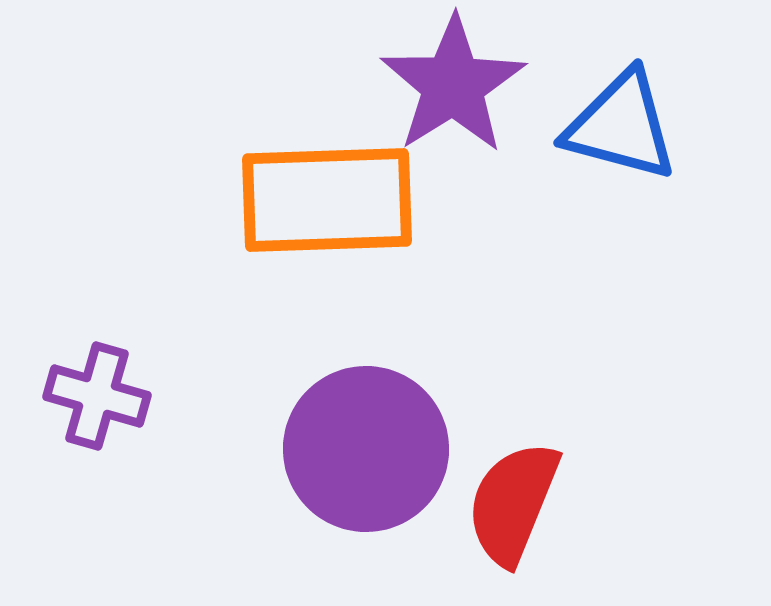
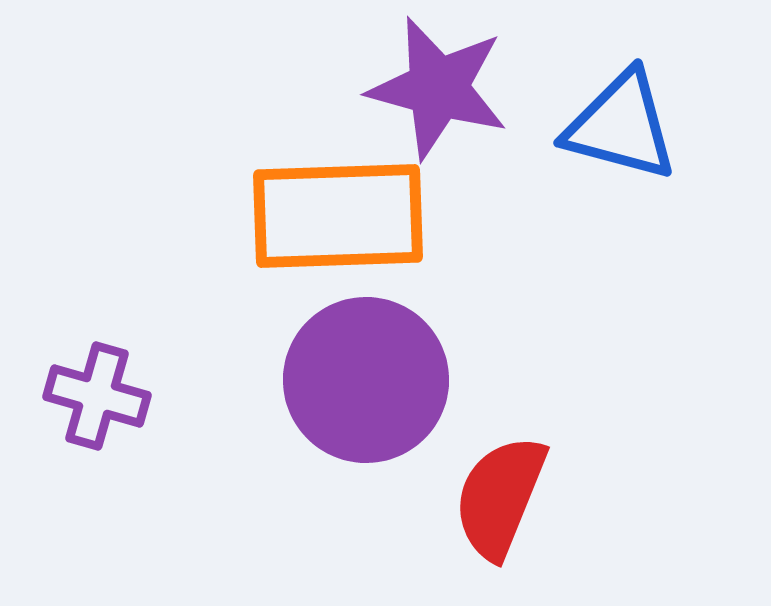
purple star: moved 15 px left, 3 px down; rotated 25 degrees counterclockwise
orange rectangle: moved 11 px right, 16 px down
purple circle: moved 69 px up
red semicircle: moved 13 px left, 6 px up
